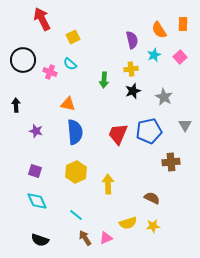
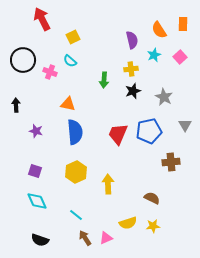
cyan semicircle: moved 3 px up
